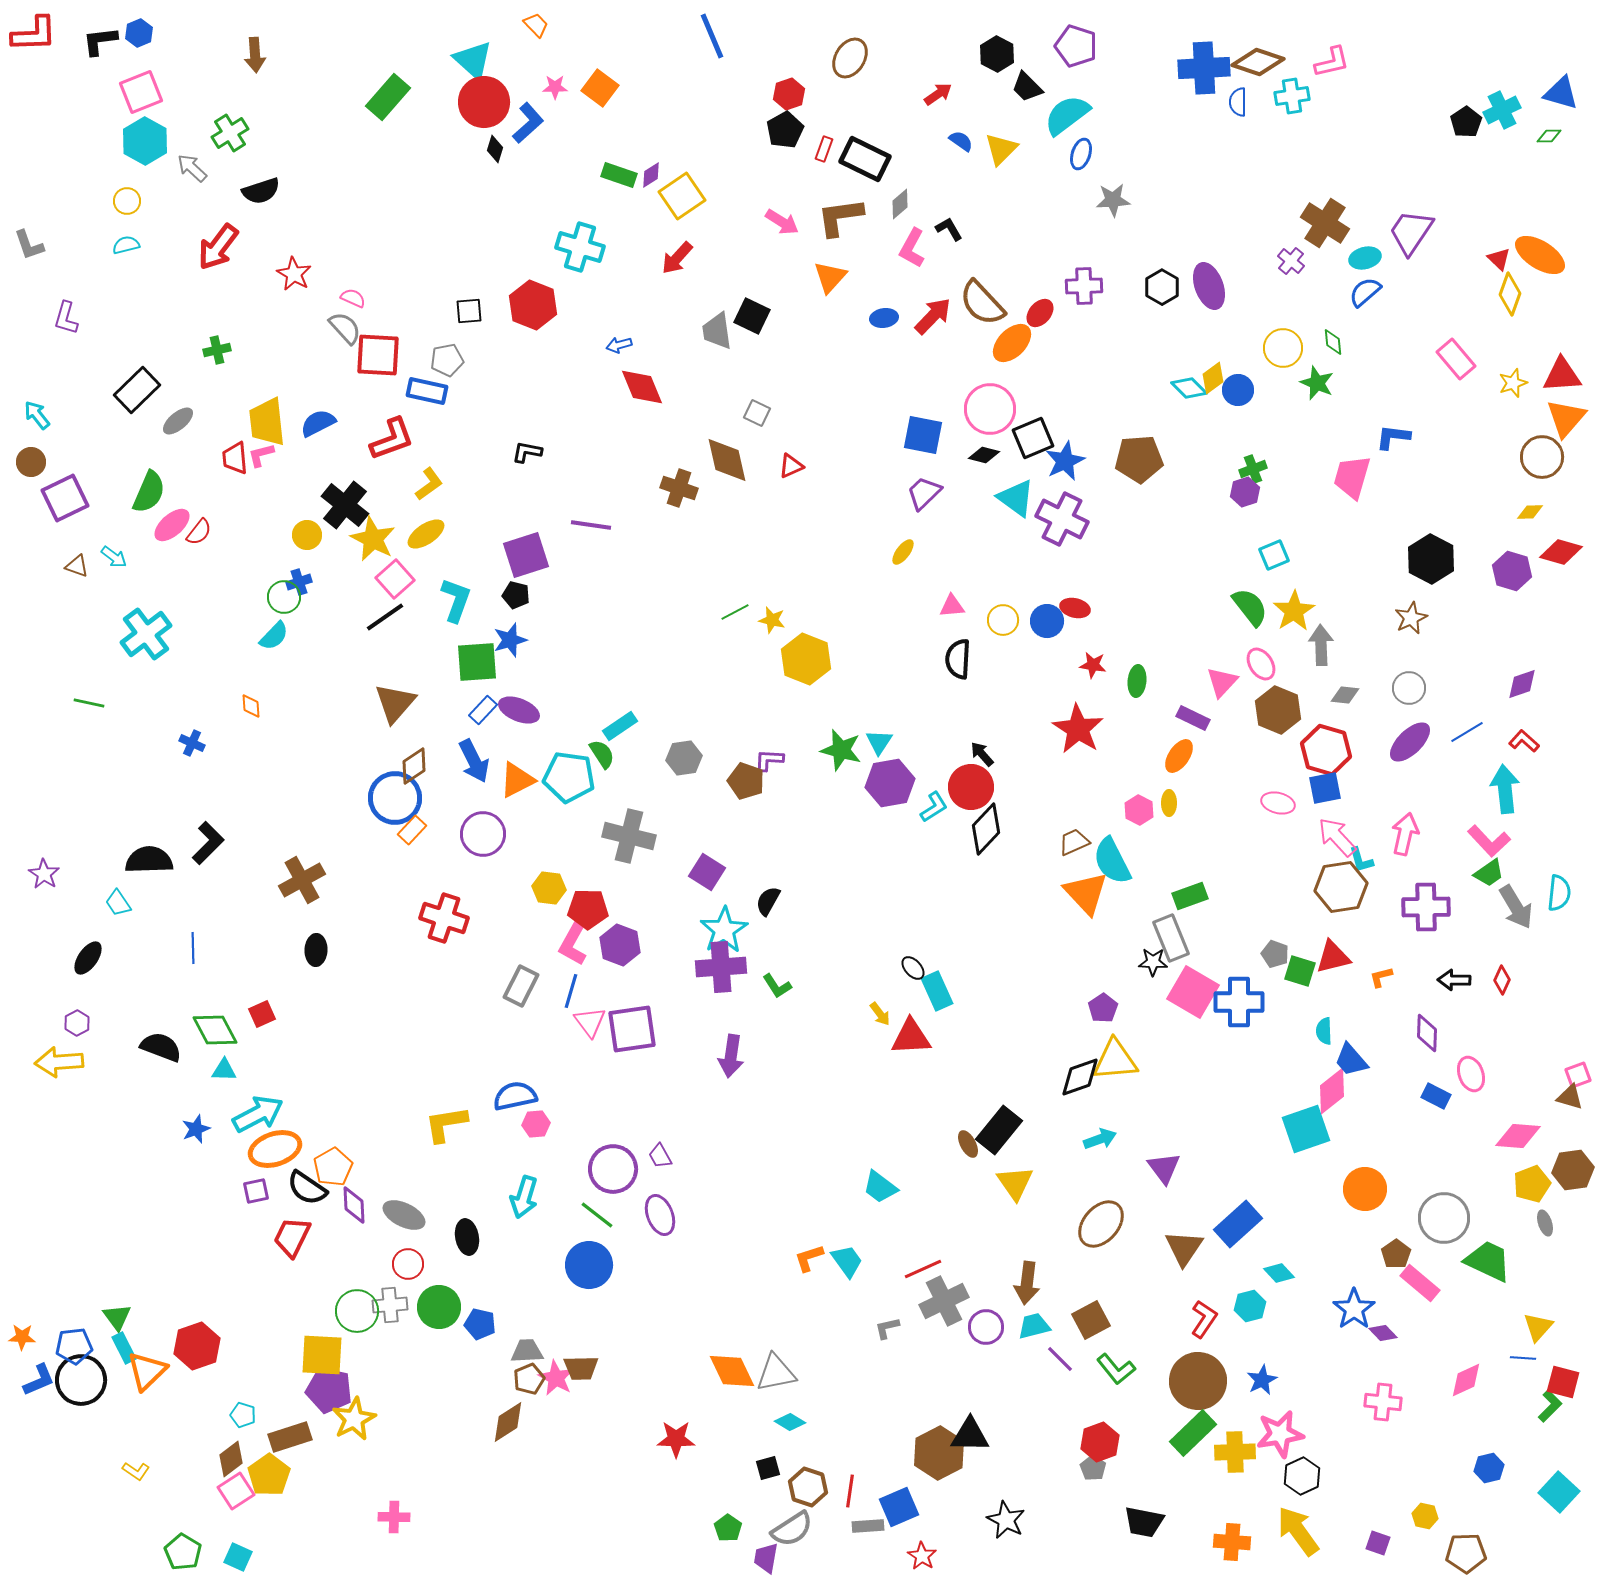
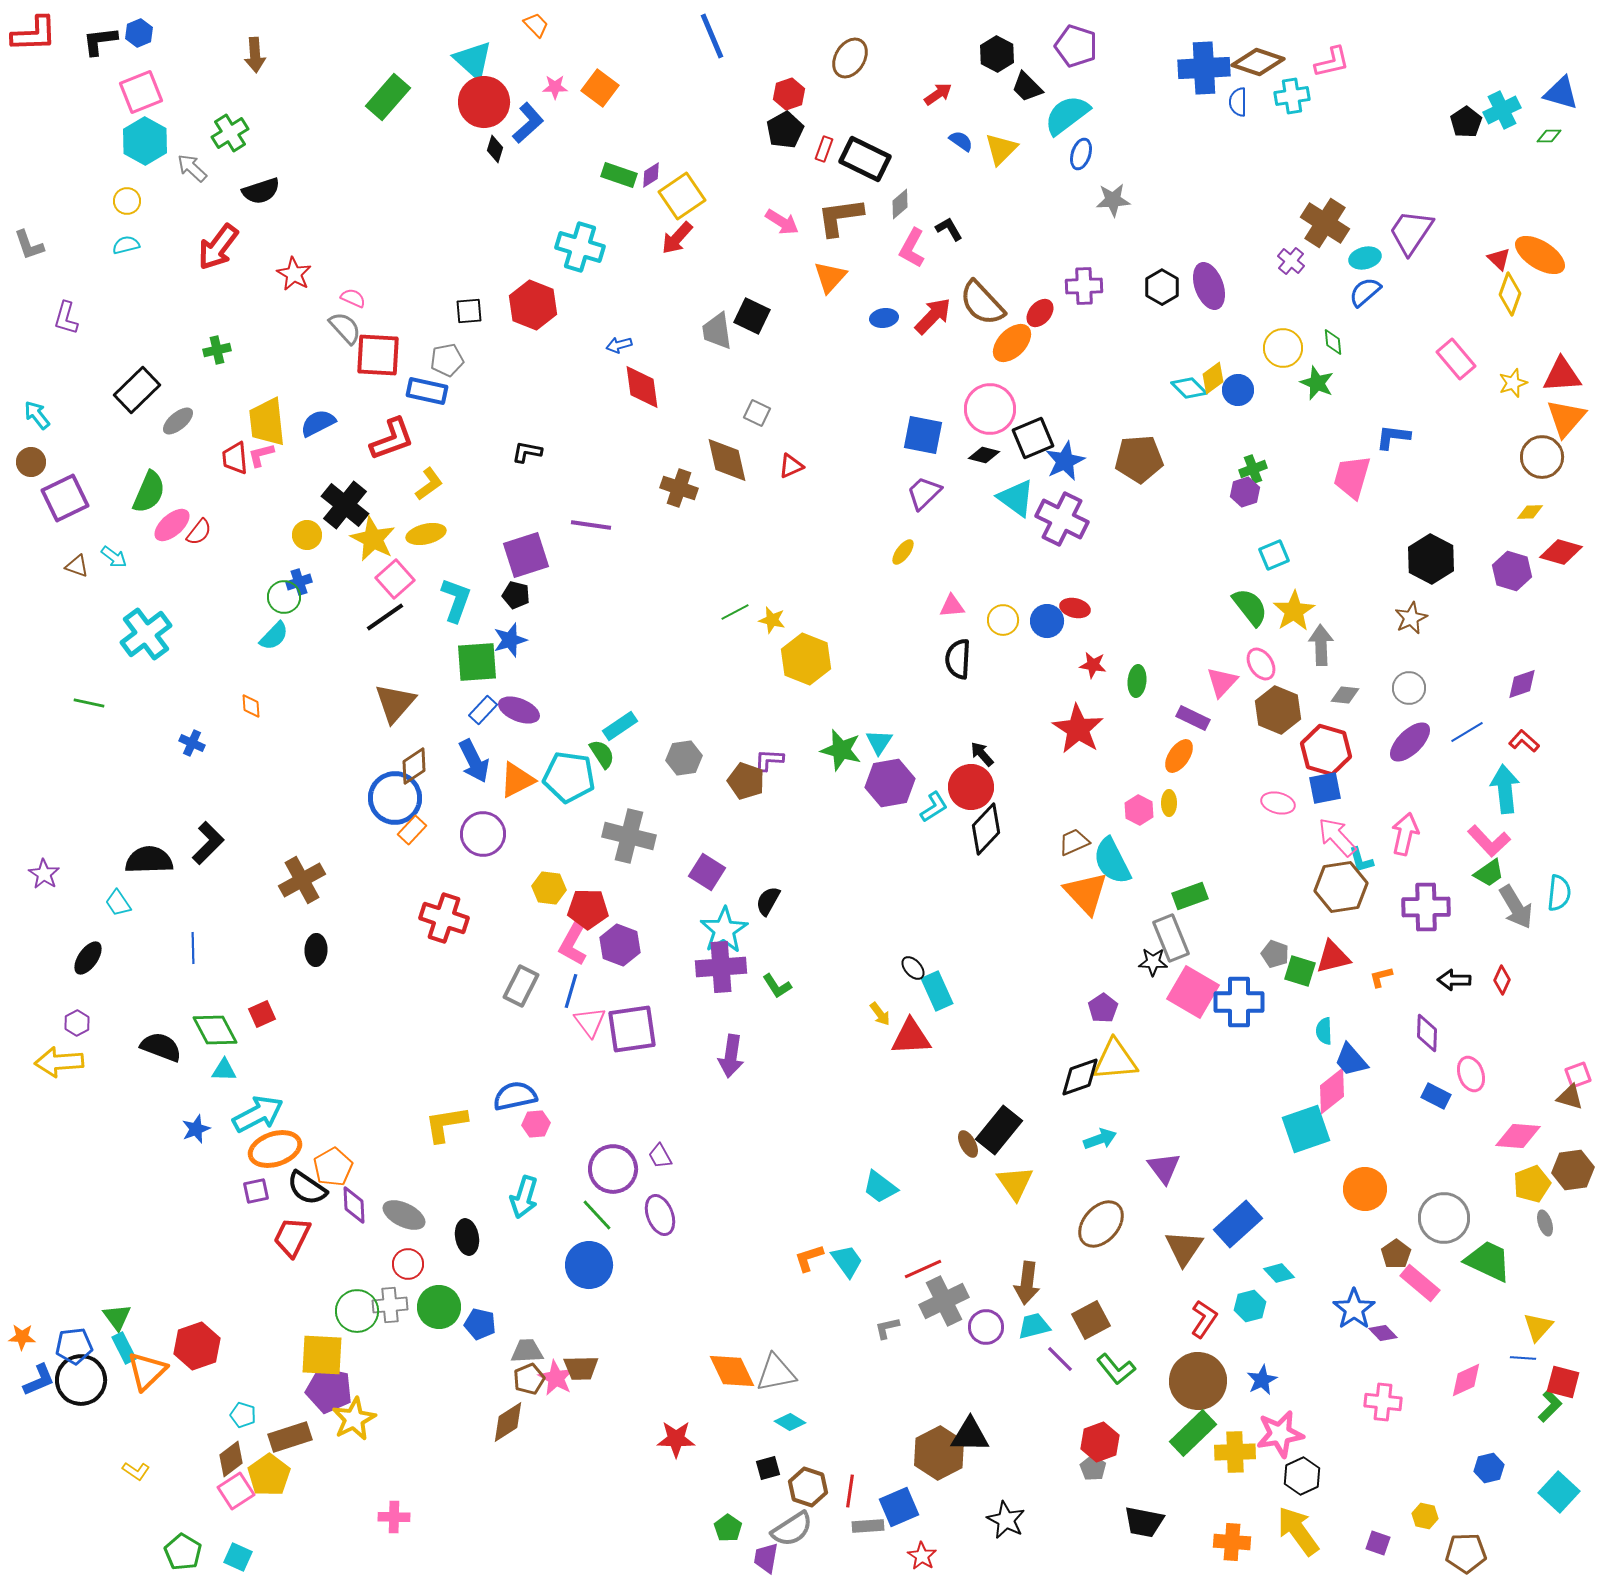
red arrow at (677, 258): moved 20 px up
red diamond at (642, 387): rotated 15 degrees clockwise
yellow ellipse at (426, 534): rotated 21 degrees clockwise
green line at (597, 1215): rotated 9 degrees clockwise
